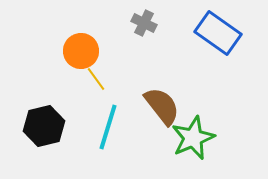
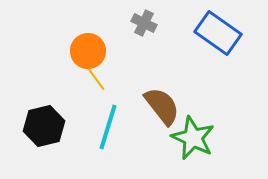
orange circle: moved 7 px right
green star: rotated 24 degrees counterclockwise
